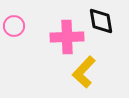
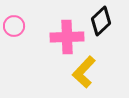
black diamond: rotated 56 degrees clockwise
